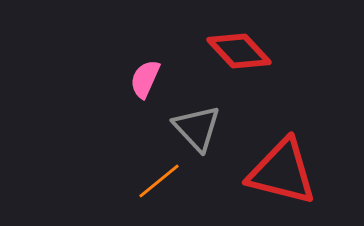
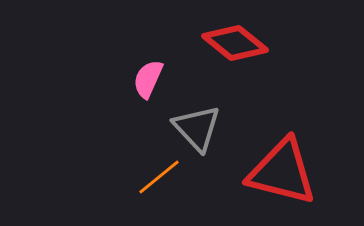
red diamond: moved 4 px left, 8 px up; rotated 8 degrees counterclockwise
pink semicircle: moved 3 px right
orange line: moved 4 px up
